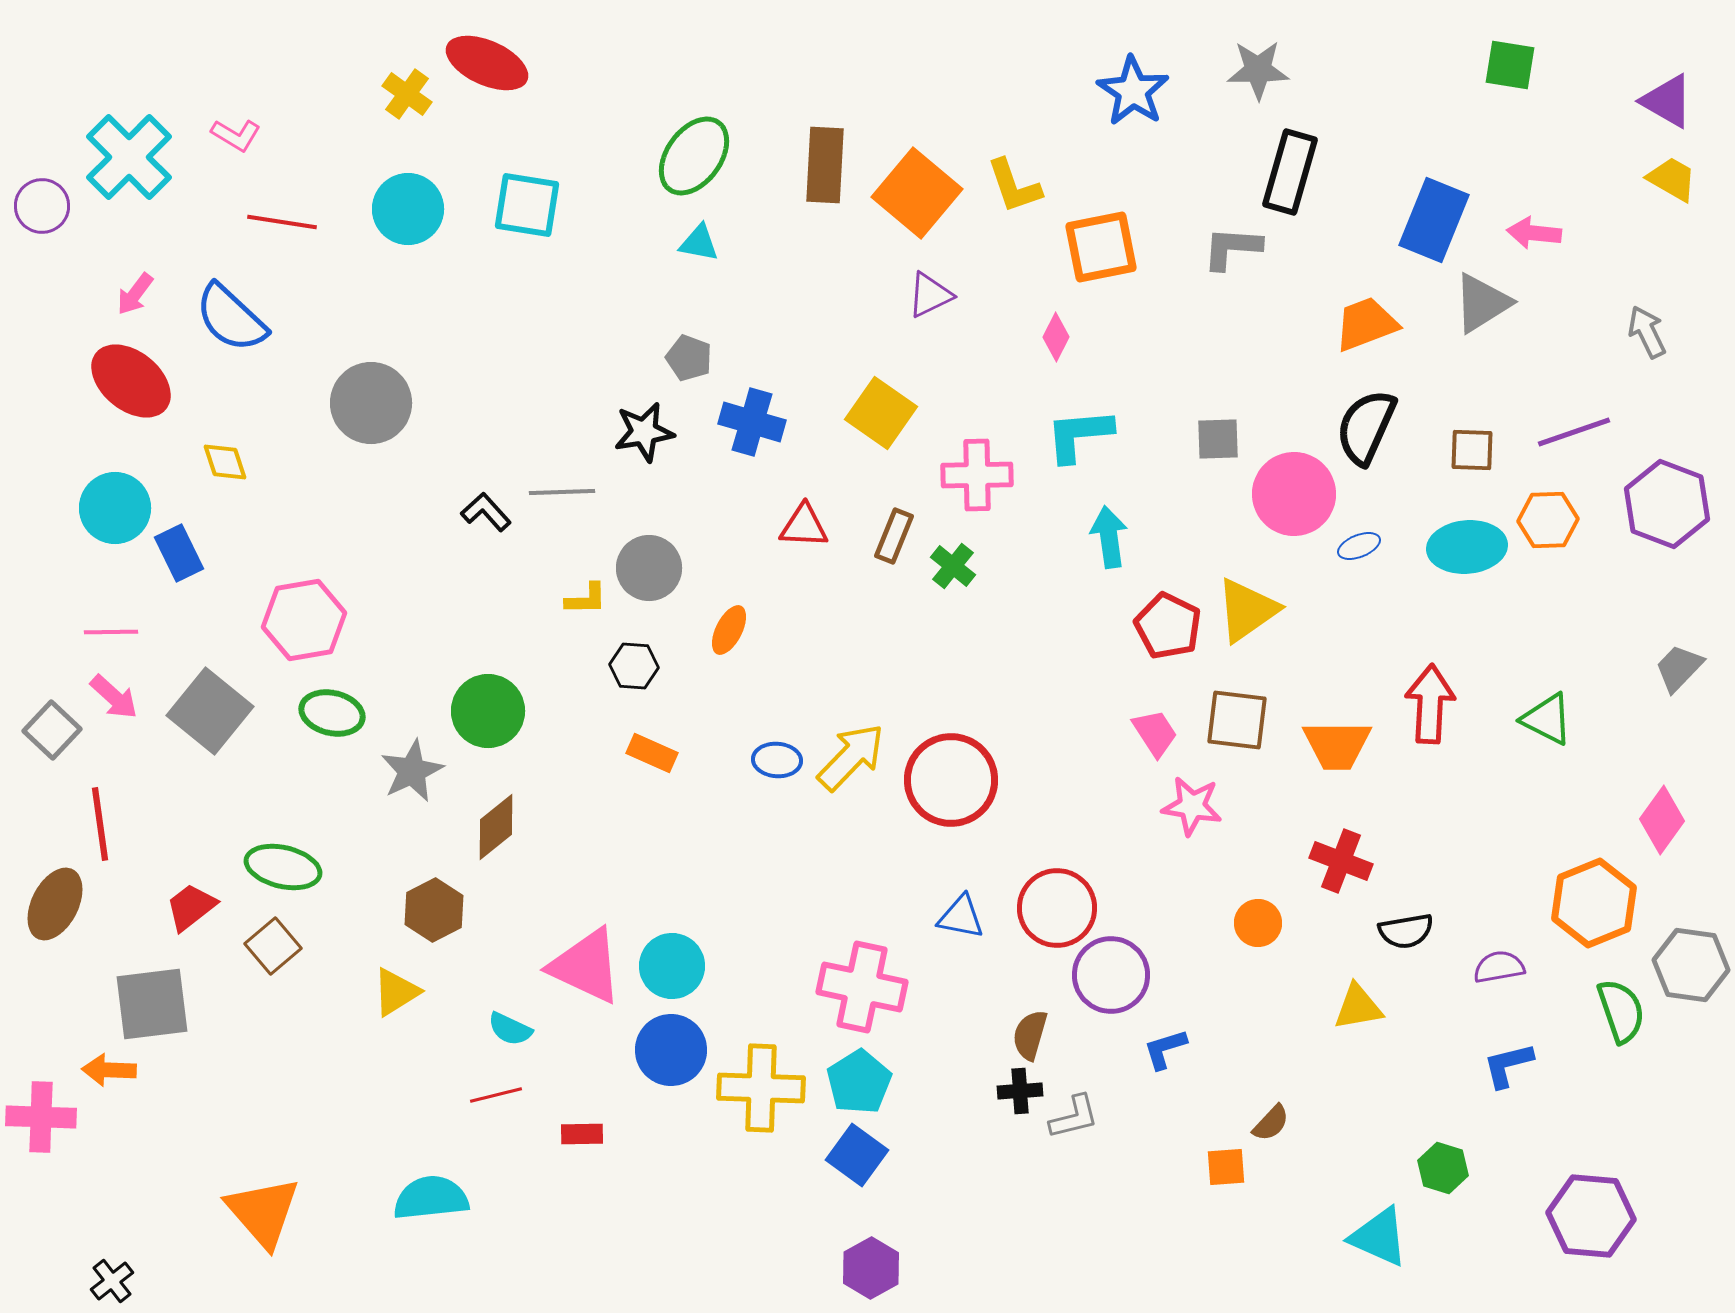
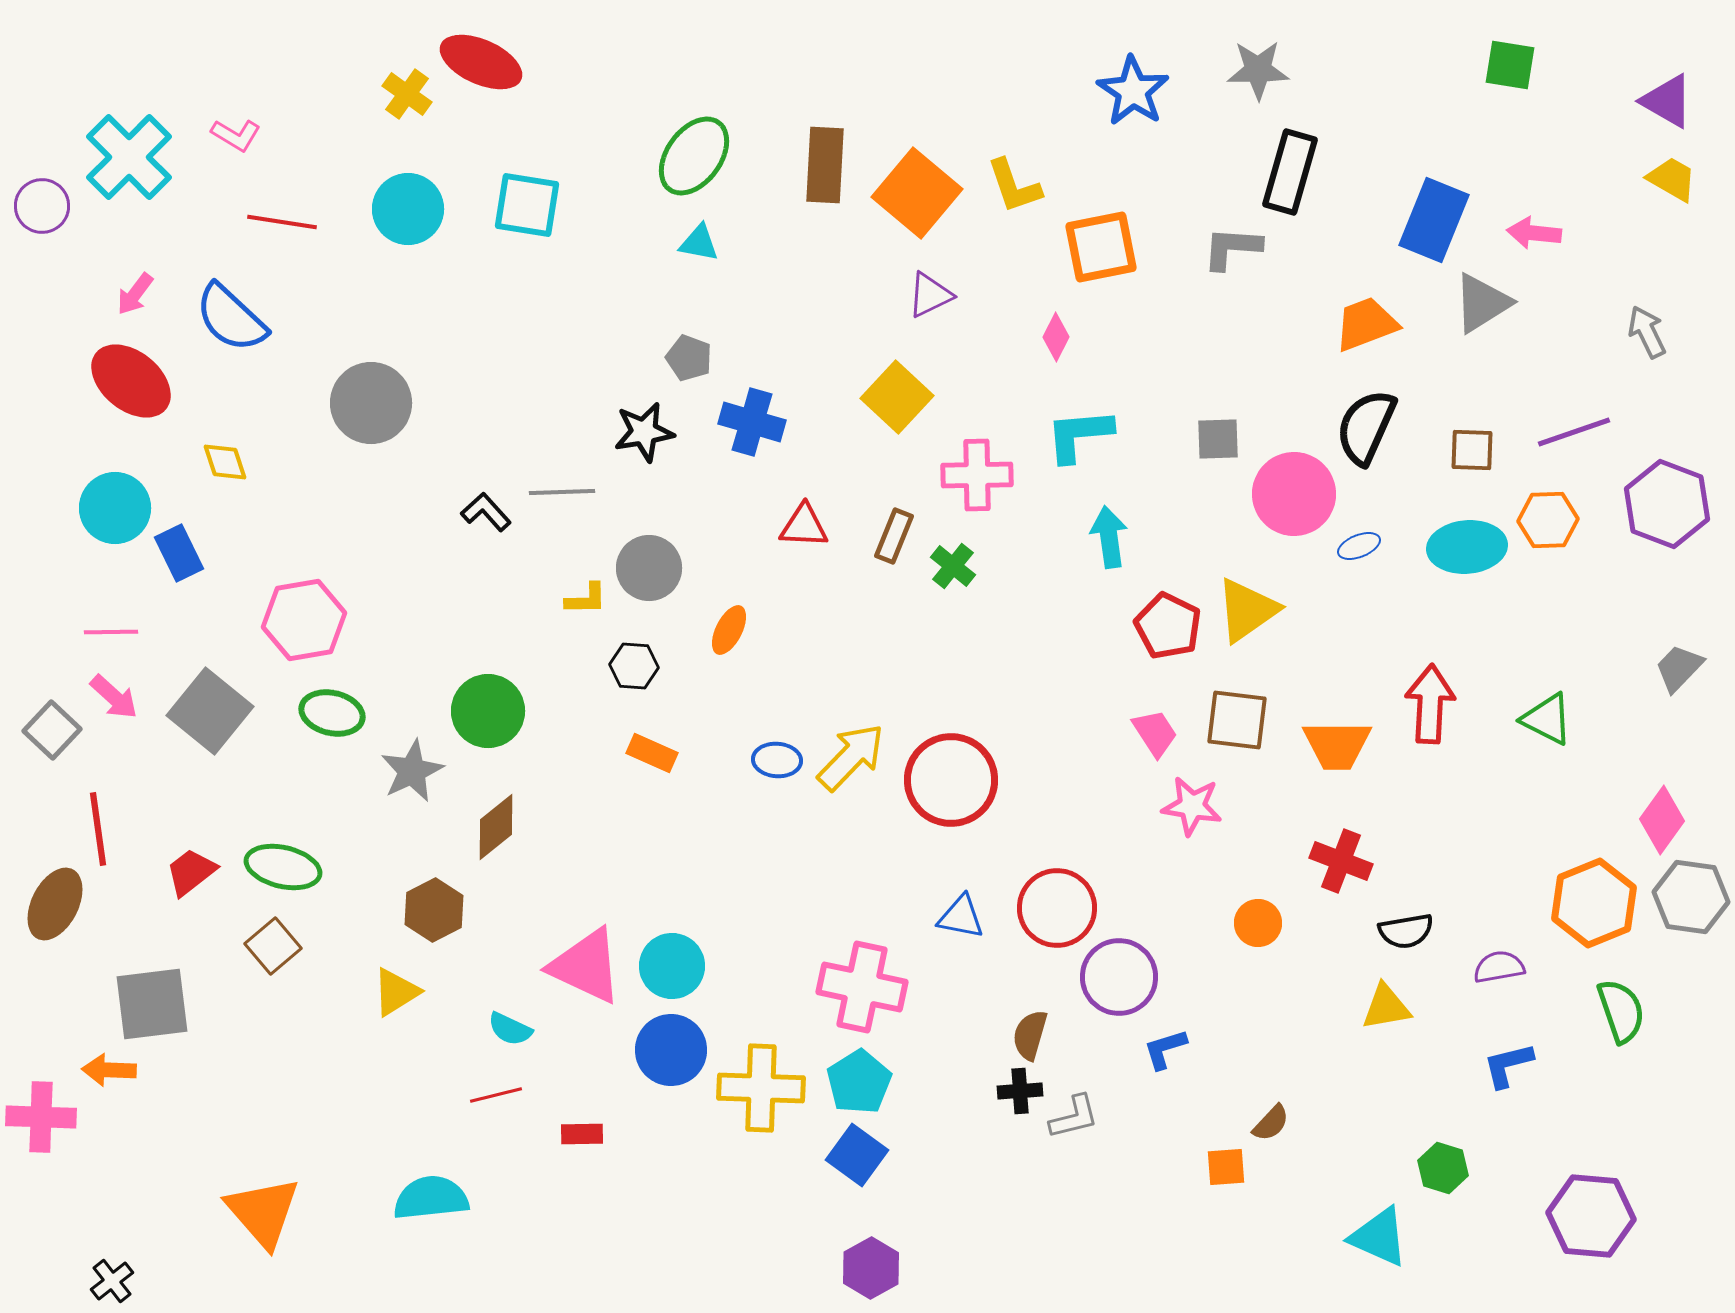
red ellipse at (487, 63): moved 6 px left, 1 px up
yellow square at (881, 413): moved 16 px right, 16 px up; rotated 8 degrees clockwise
red line at (100, 824): moved 2 px left, 5 px down
red trapezoid at (191, 907): moved 35 px up
gray hexagon at (1691, 965): moved 68 px up
purple circle at (1111, 975): moved 8 px right, 2 px down
yellow triangle at (1358, 1007): moved 28 px right
